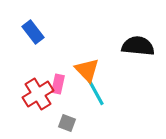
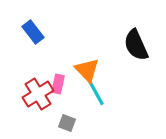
black semicircle: moved 2 px left, 1 px up; rotated 120 degrees counterclockwise
